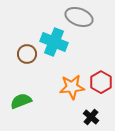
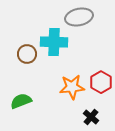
gray ellipse: rotated 32 degrees counterclockwise
cyan cross: rotated 20 degrees counterclockwise
